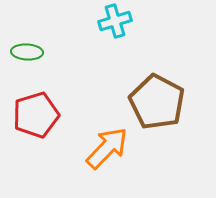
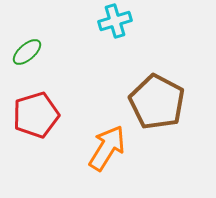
green ellipse: rotated 44 degrees counterclockwise
orange arrow: rotated 12 degrees counterclockwise
